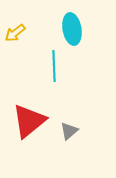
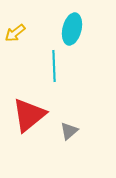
cyan ellipse: rotated 24 degrees clockwise
red triangle: moved 6 px up
